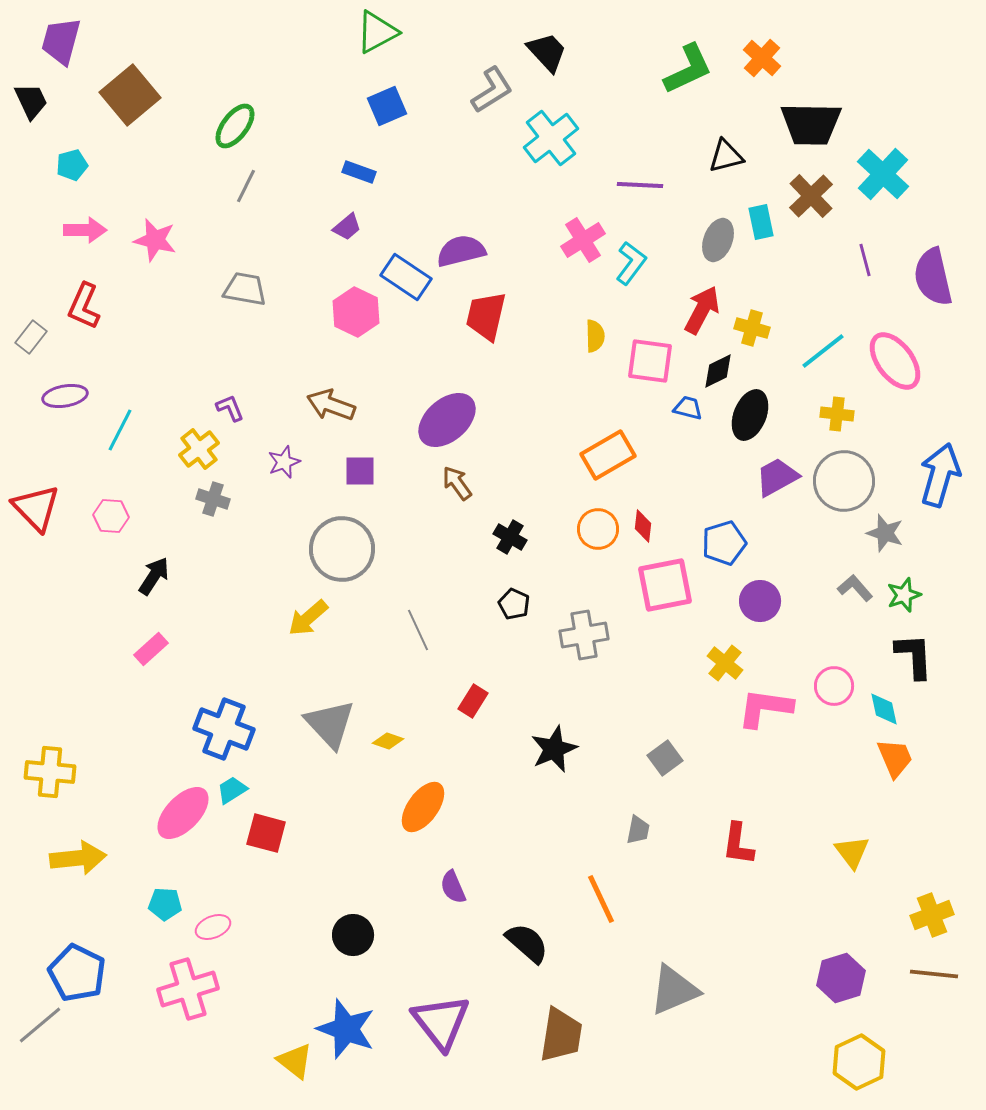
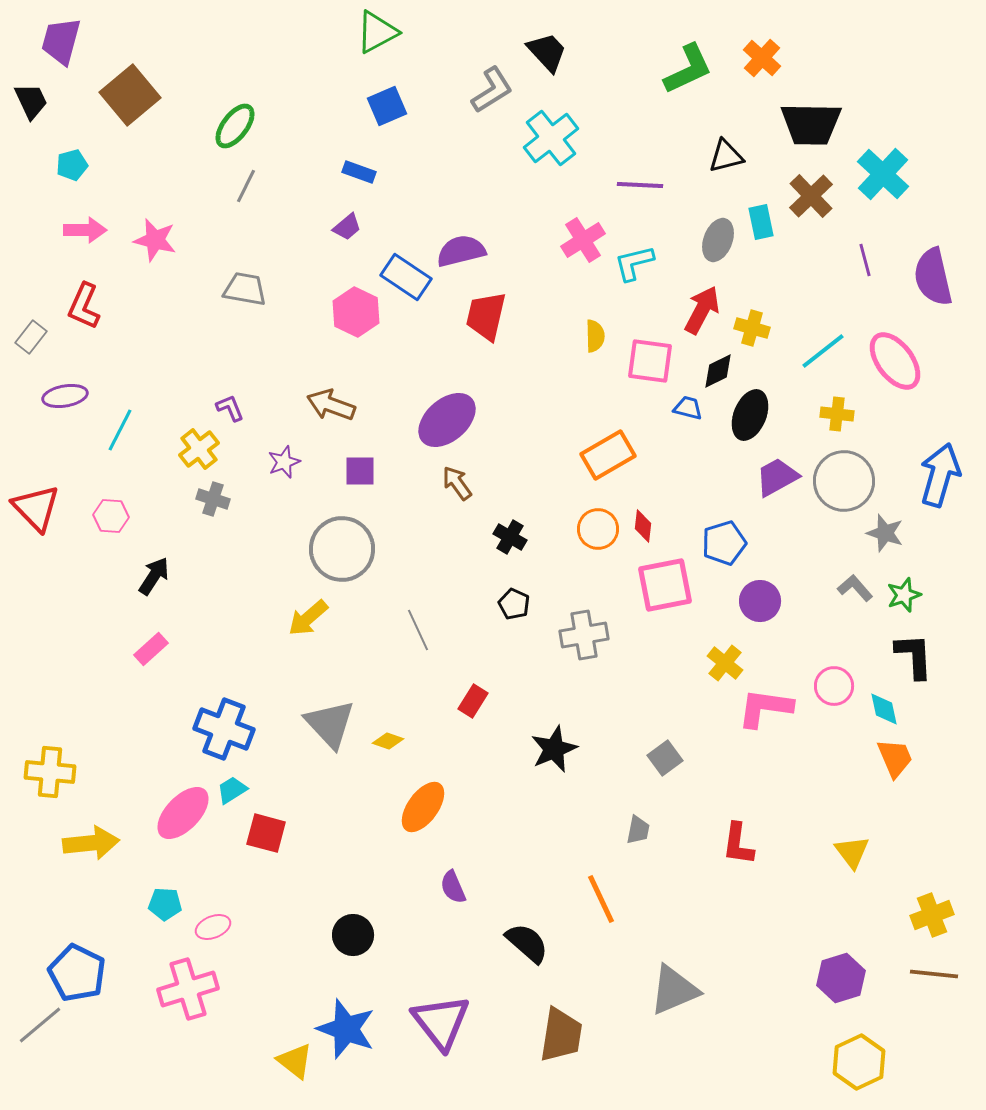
cyan L-shape at (631, 263): moved 3 px right; rotated 141 degrees counterclockwise
yellow arrow at (78, 858): moved 13 px right, 15 px up
